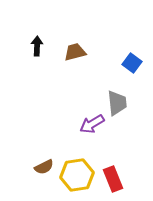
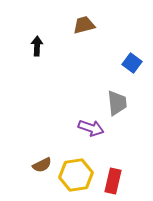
brown trapezoid: moved 9 px right, 27 px up
purple arrow: moved 1 px left, 4 px down; rotated 130 degrees counterclockwise
brown semicircle: moved 2 px left, 2 px up
yellow hexagon: moved 1 px left
red rectangle: moved 2 px down; rotated 35 degrees clockwise
